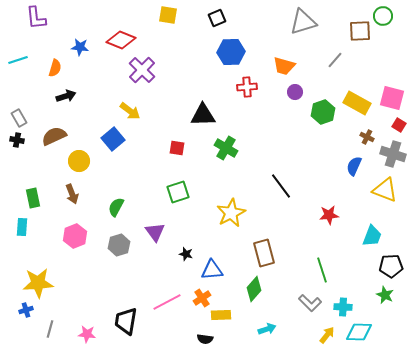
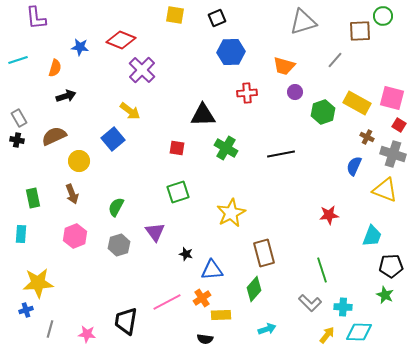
yellow square at (168, 15): moved 7 px right
red cross at (247, 87): moved 6 px down
black line at (281, 186): moved 32 px up; rotated 64 degrees counterclockwise
cyan rectangle at (22, 227): moved 1 px left, 7 px down
